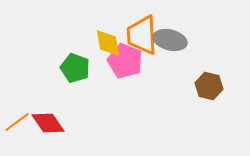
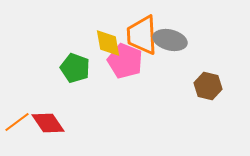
brown hexagon: moved 1 px left
